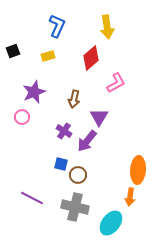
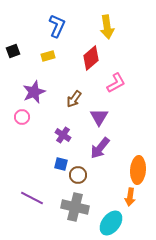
brown arrow: rotated 24 degrees clockwise
purple cross: moved 1 px left, 4 px down
purple arrow: moved 13 px right, 7 px down
